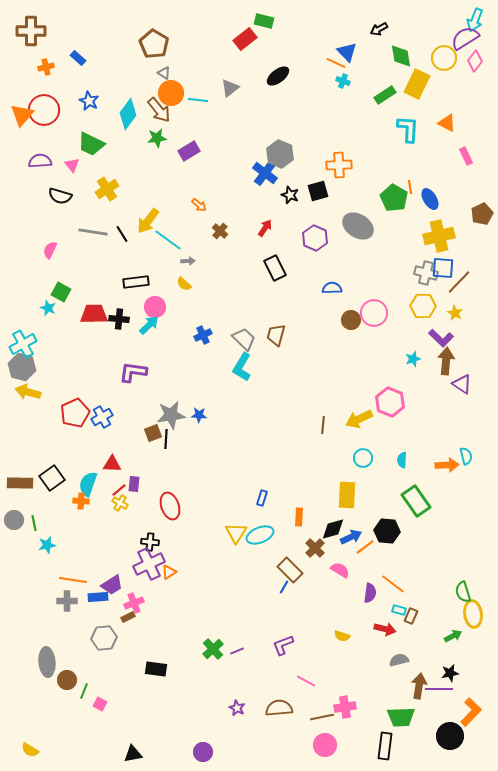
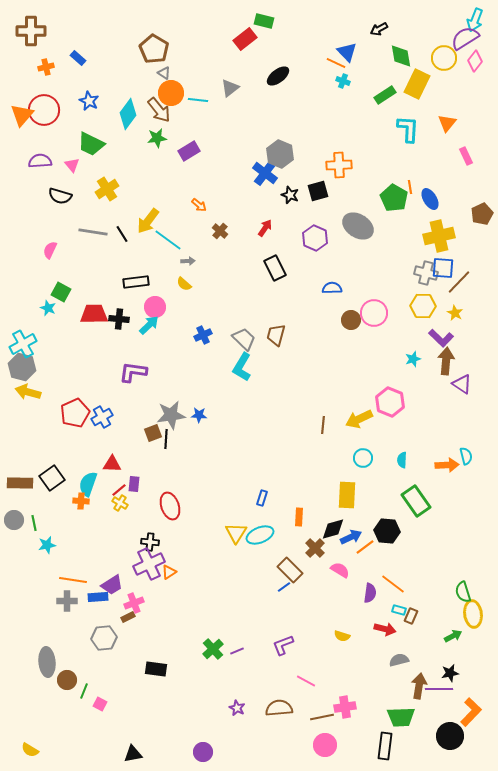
brown pentagon at (154, 44): moved 5 px down
orange triangle at (447, 123): rotated 42 degrees clockwise
blue line at (284, 587): rotated 24 degrees clockwise
